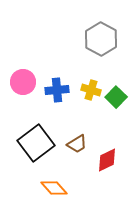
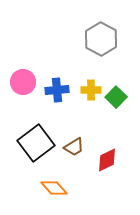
yellow cross: rotated 18 degrees counterclockwise
brown trapezoid: moved 3 px left, 3 px down
